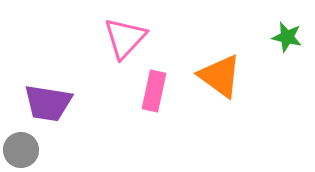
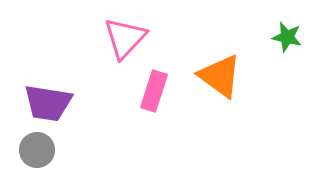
pink rectangle: rotated 6 degrees clockwise
gray circle: moved 16 px right
